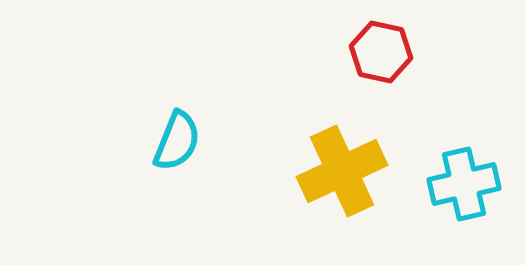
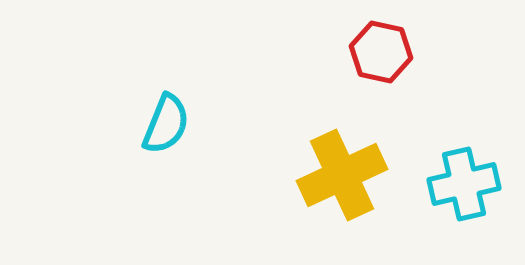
cyan semicircle: moved 11 px left, 17 px up
yellow cross: moved 4 px down
